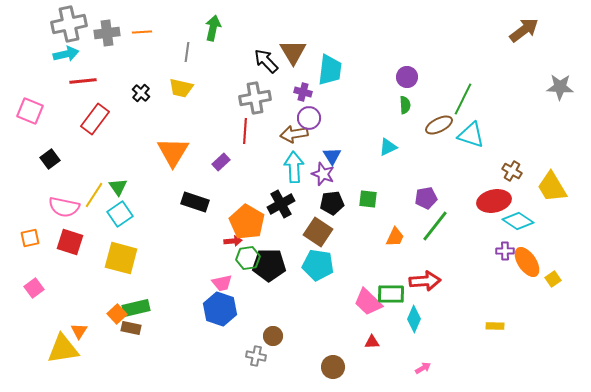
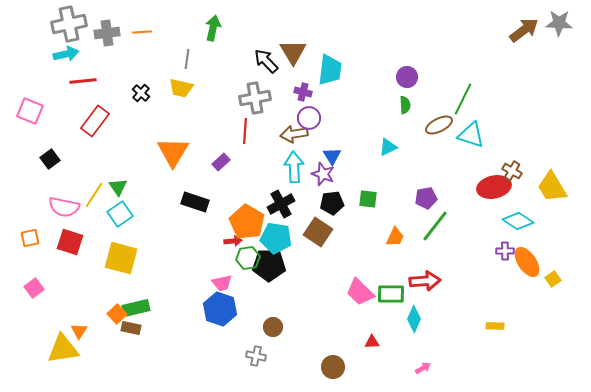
gray line at (187, 52): moved 7 px down
gray star at (560, 87): moved 1 px left, 64 px up
red rectangle at (95, 119): moved 2 px down
red ellipse at (494, 201): moved 14 px up
cyan pentagon at (318, 265): moved 42 px left, 27 px up
pink trapezoid at (368, 302): moved 8 px left, 10 px up
brown circle at (273, 336): moved 9 px up
